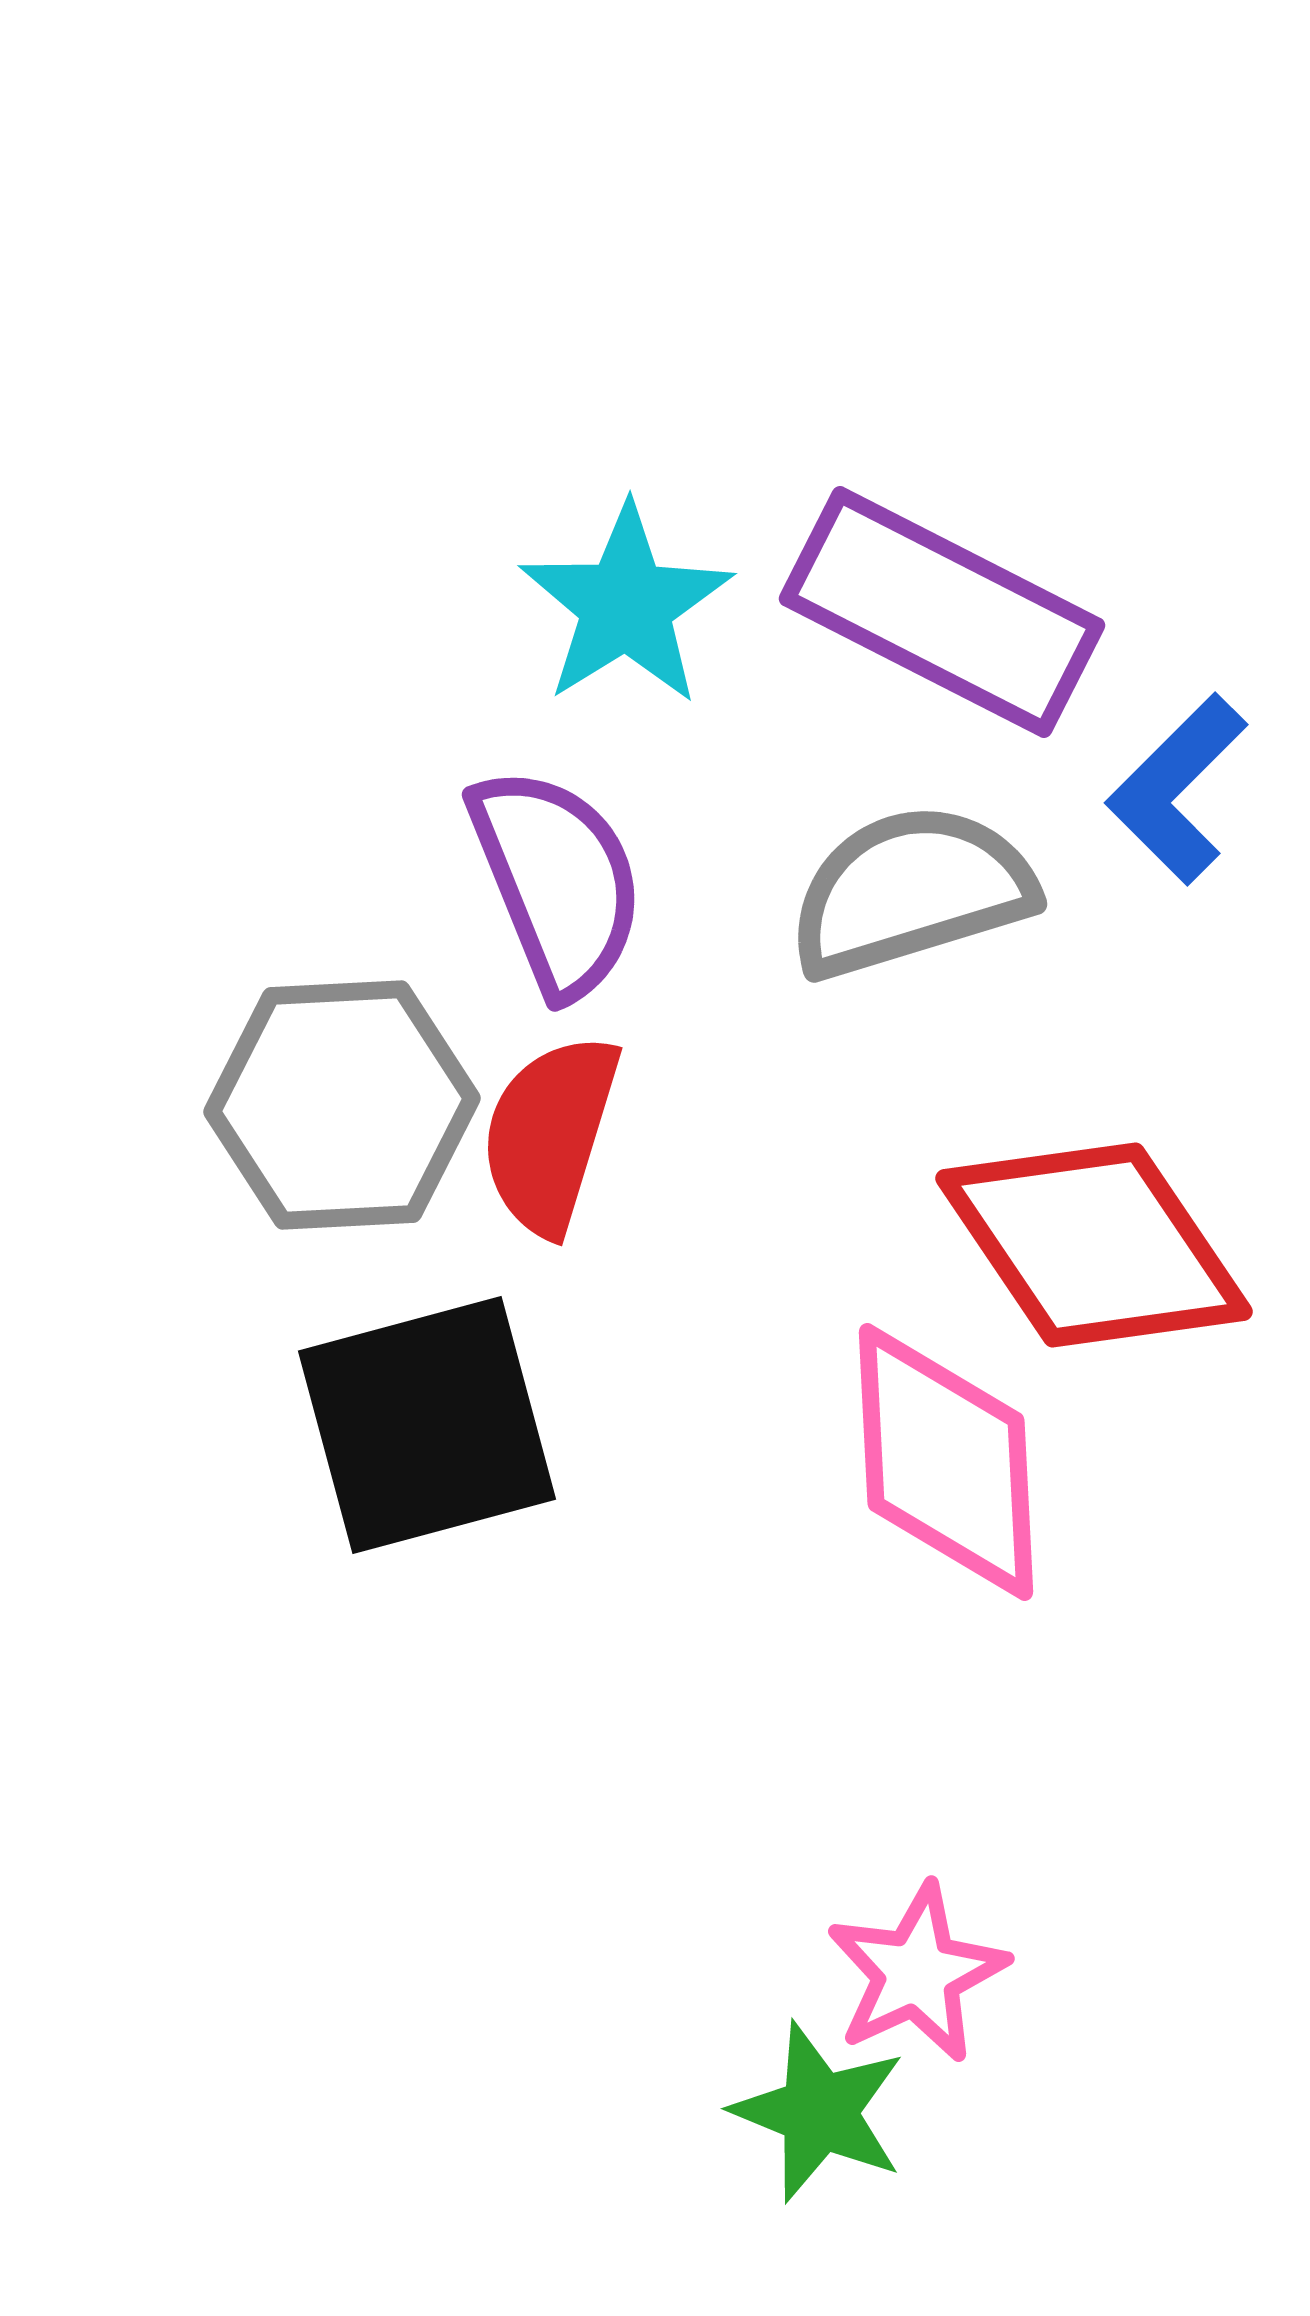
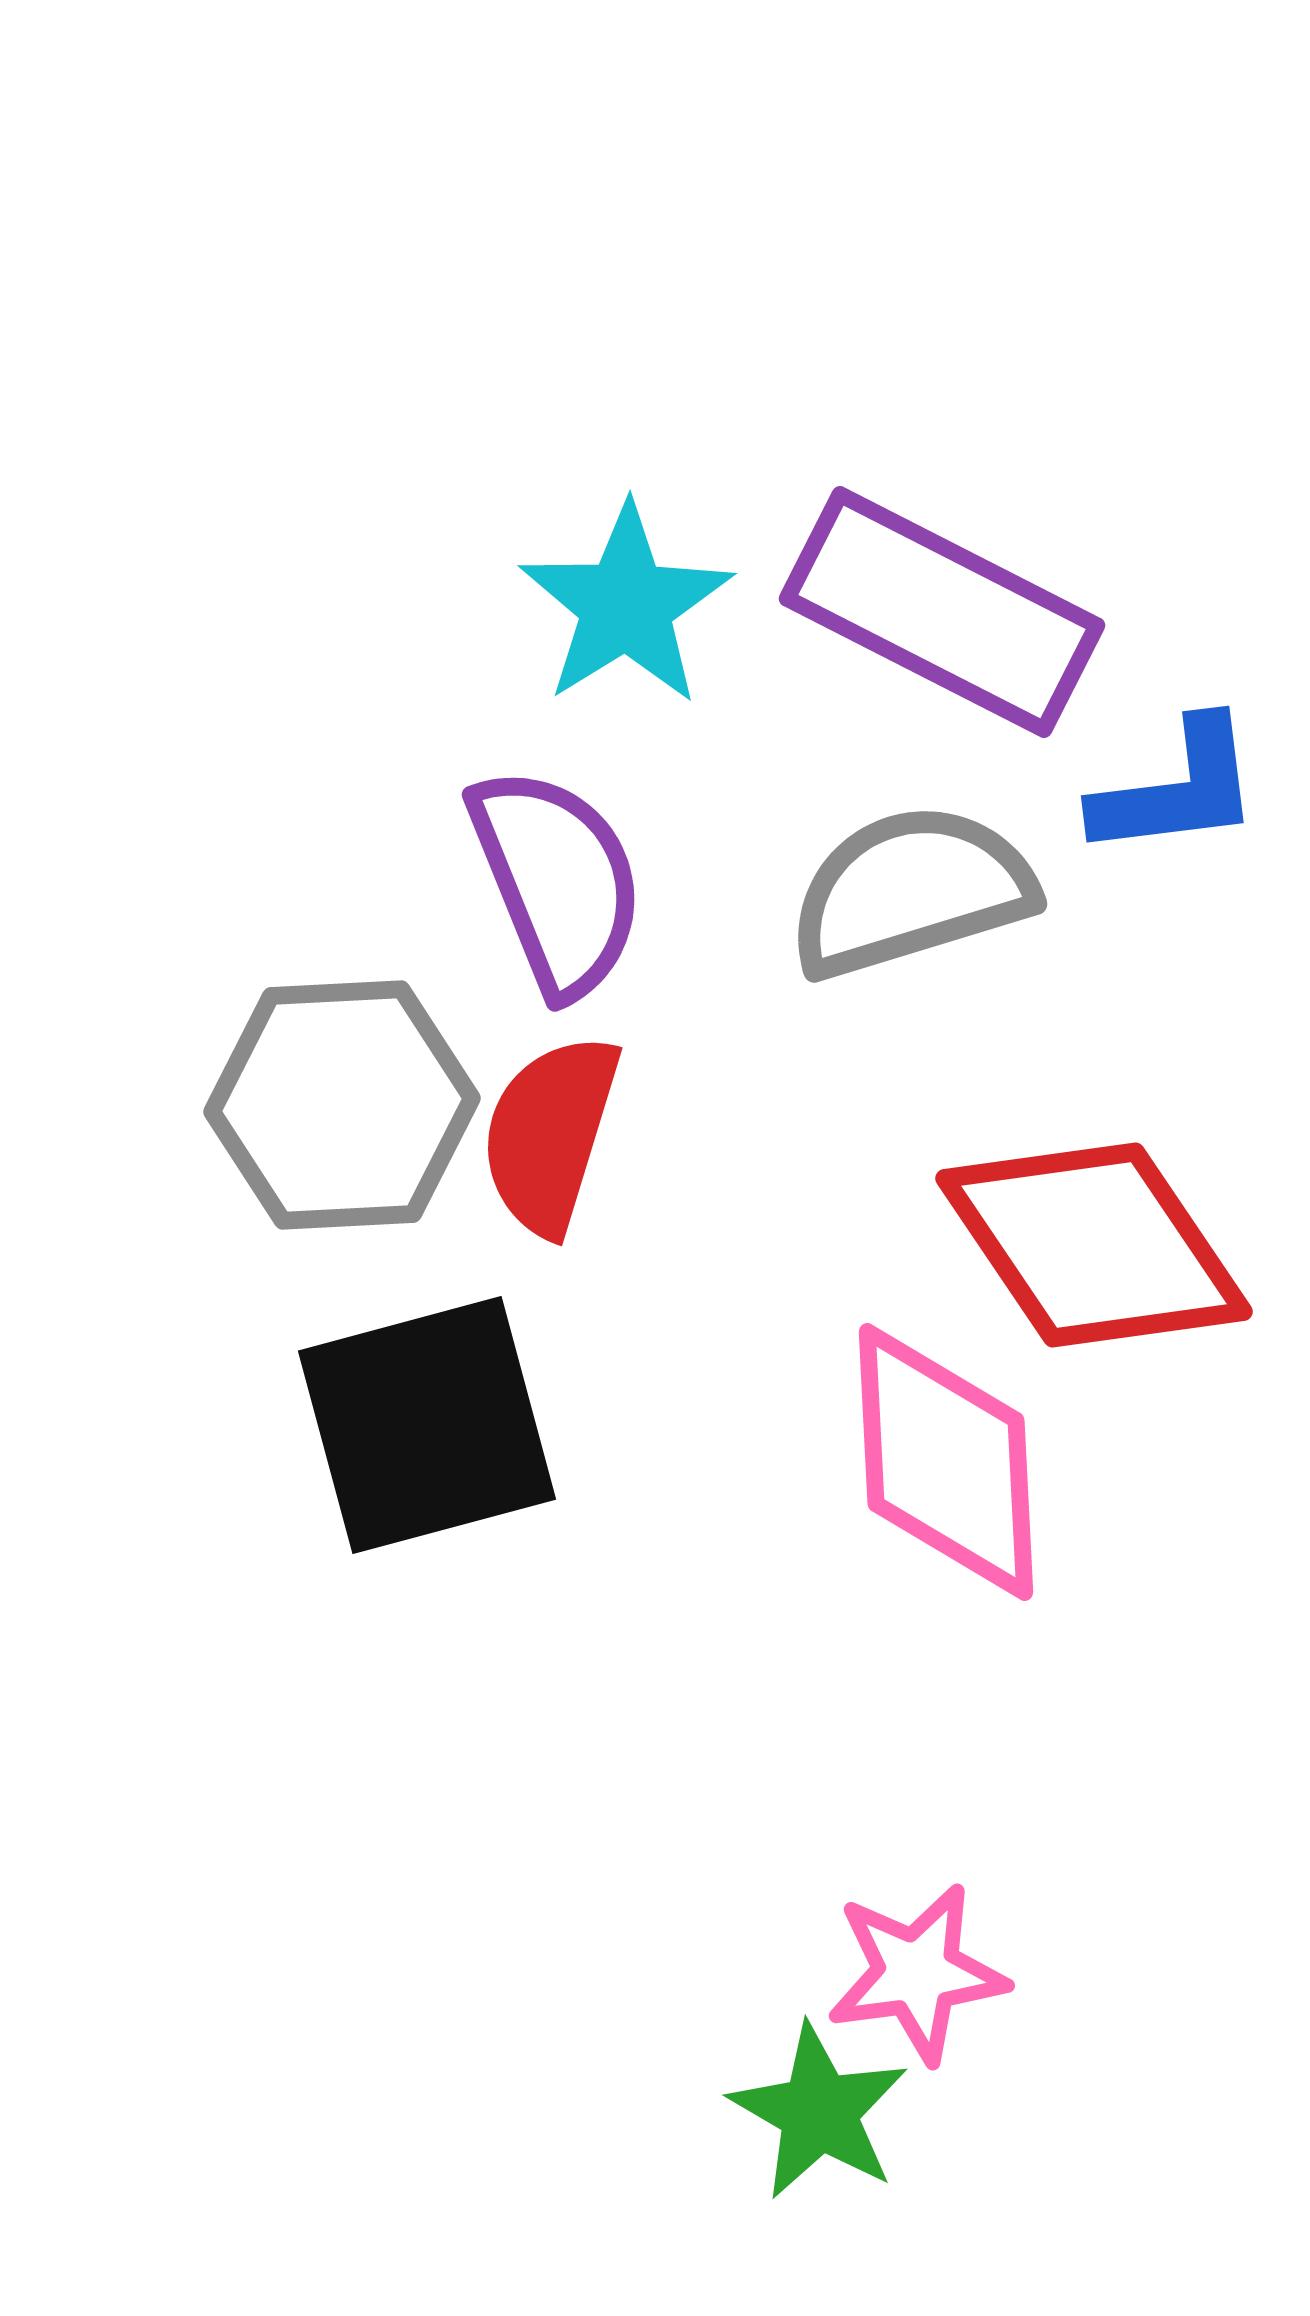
blue L-shape: rotated 142 degrees counterclockwise
pink star: rotated 17 degrees clockwise
green star: rotated 8 degrees clockwise
